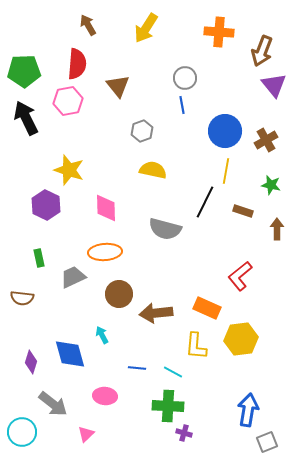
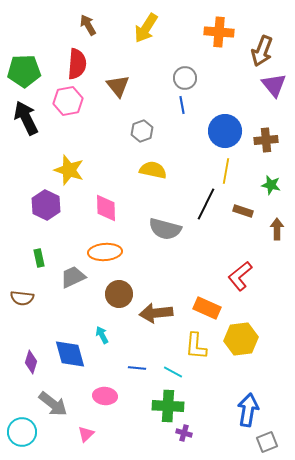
brown cross at (266, 140): rotated 25 degrees clockwise
black line at (205, 202): moved 1 px right, 2 px down
